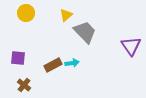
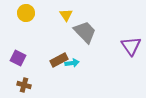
yellow triangle: rotated 24 degrees counterclockwise
purple square: rotated 21 degrees clockwise
brown rectangle: moved 6 px right, 5 px up
brown cross: rotated 24 degrees counterclockwise
